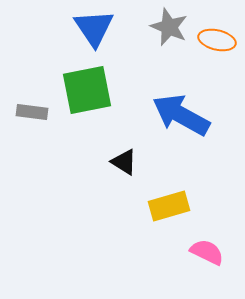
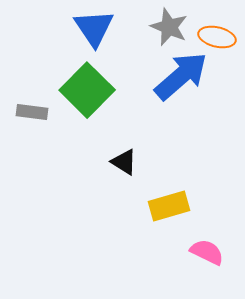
orange ellipse: moved 3 px up
green square: rotated 34 degrees counterclockwise
blue arrow: moved 39 px up; rotated 110 degrees clockwise
